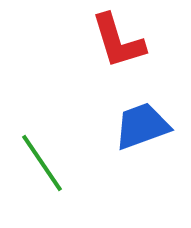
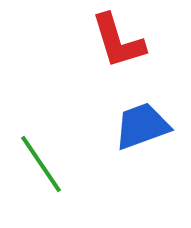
green line: moved 1 px left, 1 px down
